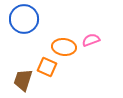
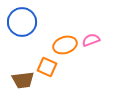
blue circle: moved 2 px left, 3 px down
orange ellipse: moved 1 px right, 2 px up; rotated 25 degrees counterclockwise
brown trapezoid: rotated 115 degrees counterclockwise
